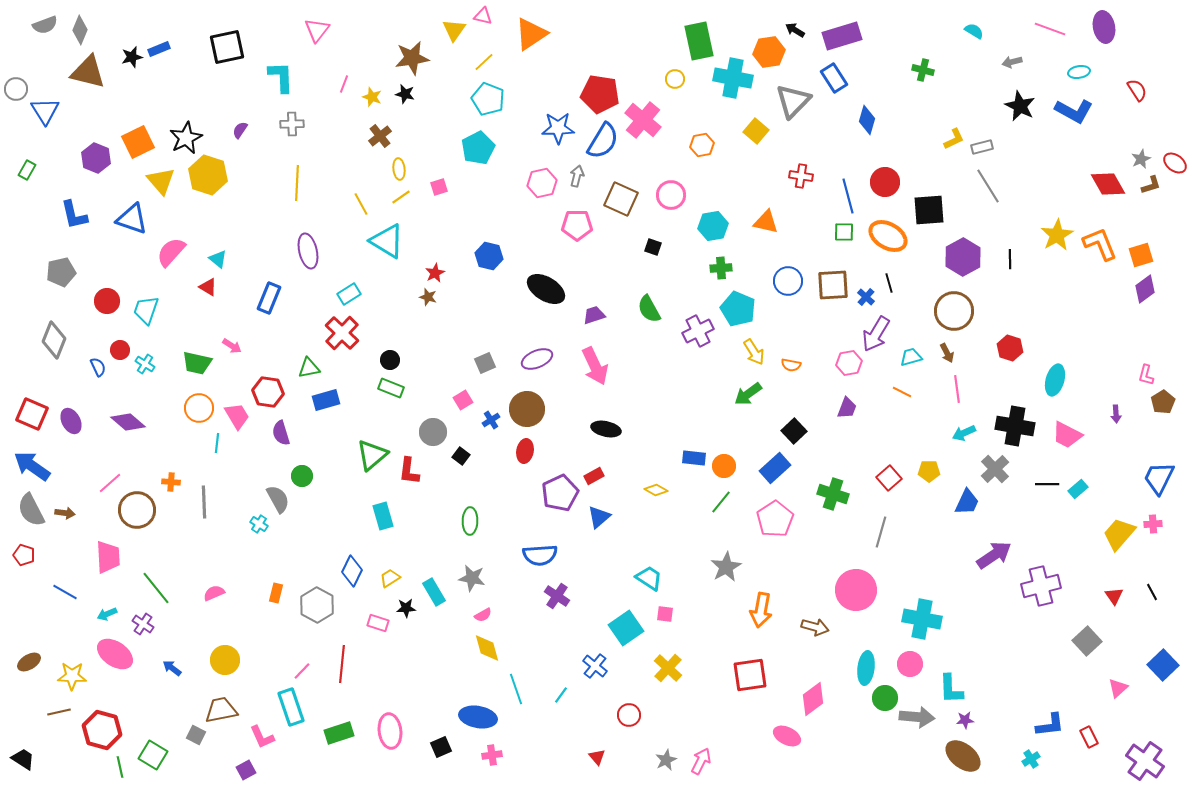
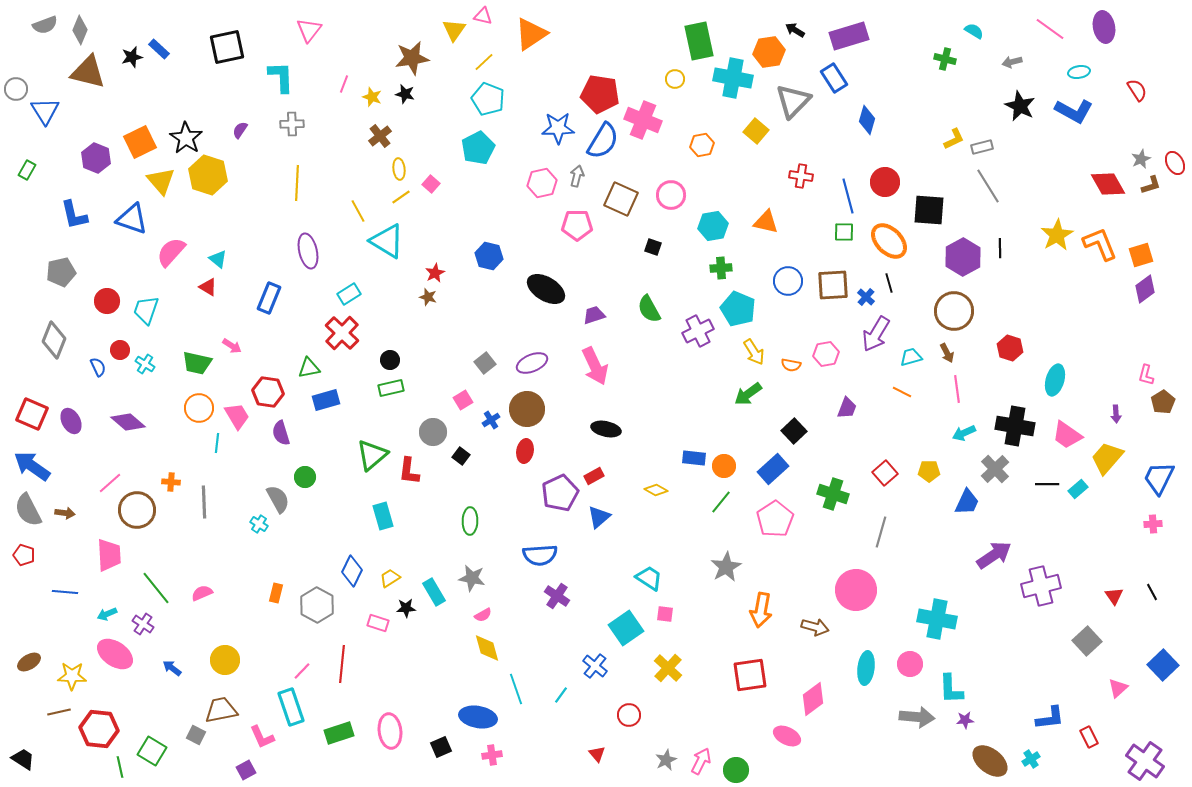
pink line at (1050, 29): rotated 16 degrees clockwise
pink triangle at (317, 30): moved 8 px left
purple rectangle at (842, 36): moved 7 px right
blue rectangle at (159, 49): rotated 65 degrees clockwise
green cross at (923, 70): moved 22 px right, 11 px up
pink cross at (643, 120): rotated 18 degrees counterclockwise
black star at (186, 138): rotated 12 degrees counterclockwise
orange square at (138, 142): moved 2 px right
red ellipse at (1175, 163): rotated 25 degrees clockwise
pink square at (439, 187): moved 8 px left, 3 px up; rotated 30 degrees counterclockwise
yellow line at (361, 204): moved 3 px left, 7 px down
black square at (929, 210): rotated 8 degrees clockwise
orange ellipse at (888, 236): moved 1 px right, 5 px down; rotated 15 degrees clockwise
black line at (1010, 259): moved 10 px left, 11 px up
purple ellipse at (537, 359): moved 5 px left, 4 px down
gray square at (485, 363): rotated 15 degrees counterclockwise
pink hexagon at (849, 363): moved 23 px left, 9 px up
green rectangle at (391, 388): rotated 35 degrees counterclockwise
pink trapezoid at (1067, 435): rotated 8 degrees clockwise
blue rectangle at (775, 468): moved 2 px left, 1 px down
green circle at (302, 476): moved 3 px right, 1 px down
red square at (889, 478): moved 4 px left, 5 px up
gray semicircle at (31, 510): moved 3 px left
yellow trapezoid at (1119, 534): moved 12 px left, 76 px up
pink trapezoid at (108, 557): moved 1 px right, 2 px up
blue line at (65, 592): rotated 25 degrees counterclockwise
pink semicircle at (214, 593): moved 12 px left
cyan cross at (922, 619): moved 15 px right
green circle at (885, 698): moved 149 px left, 72 px down
blue L-shape at (1050, 725): moved 7 px up
red hexagon at (102, 730): moved 3 px left, 1 px up; rotated 9 degrees counterclockwise
green square at (153, 755): moved 1 px left, 4 px up
brown ellipse at (963, 756): moved 27 px right, 5 px down
red triangle at (597, 757): moved 3 px up
